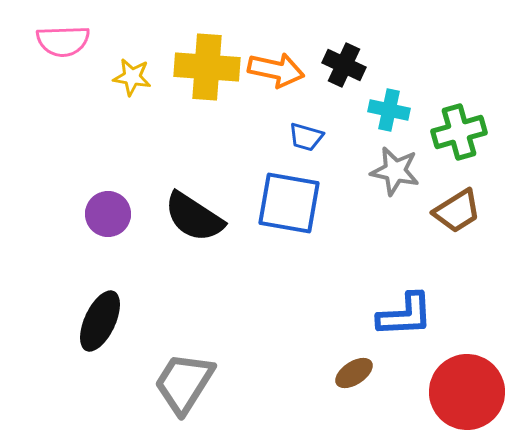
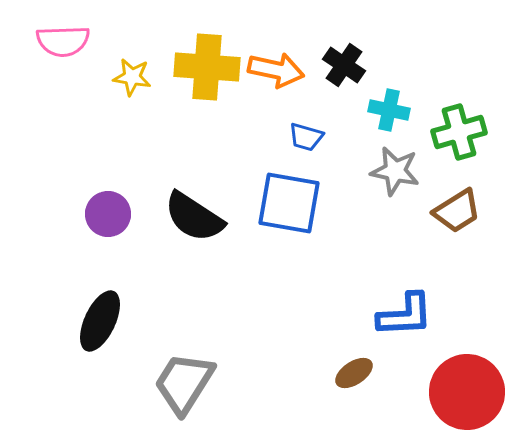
black cross: rotated 9 degrees clockwise
